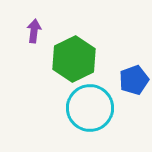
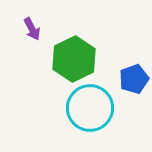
purple arrow: moved 2 px left, 2 px up; rotated 145 degrees clockwise
blue pentagon: moved 1 px up
